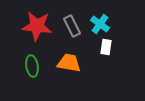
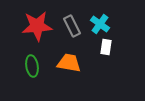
red star: rotated 12 degrees counterclockwise
